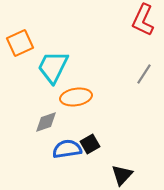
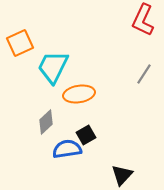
orange ellipse: moved 3 px right, 3 px up
gray diamond: rotated 25 degrees counterclockwise
black square: moved 4 px left, 9 px up
